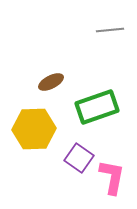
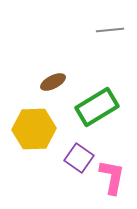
brown ellipse: moved 2 px right
green rectangle: rotated 12 degrees counterclockwise
